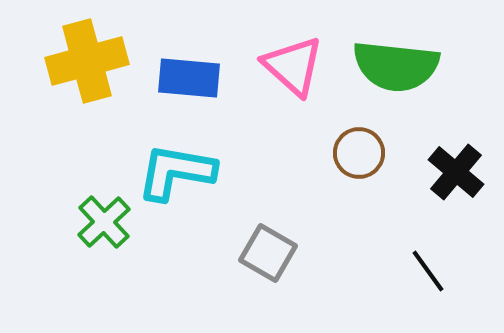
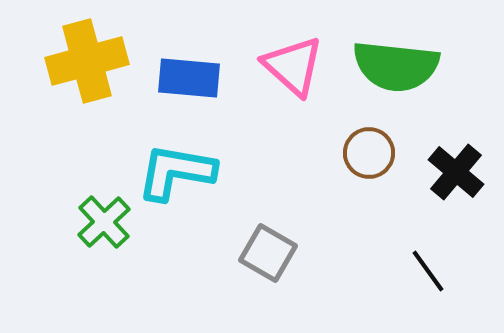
brown circle: moved 10 px right
